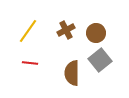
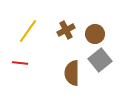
brown circle: moved 1 px left, 1 px down
red line: moved 10 px left
